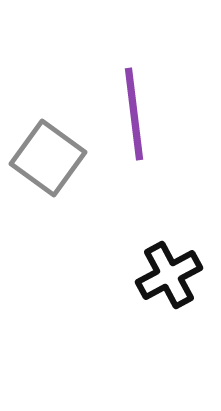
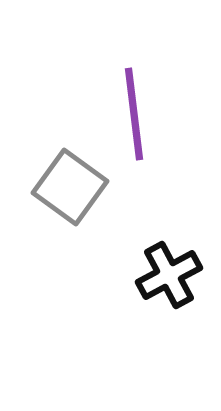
gray square: moved 22 px right, 29 px down
